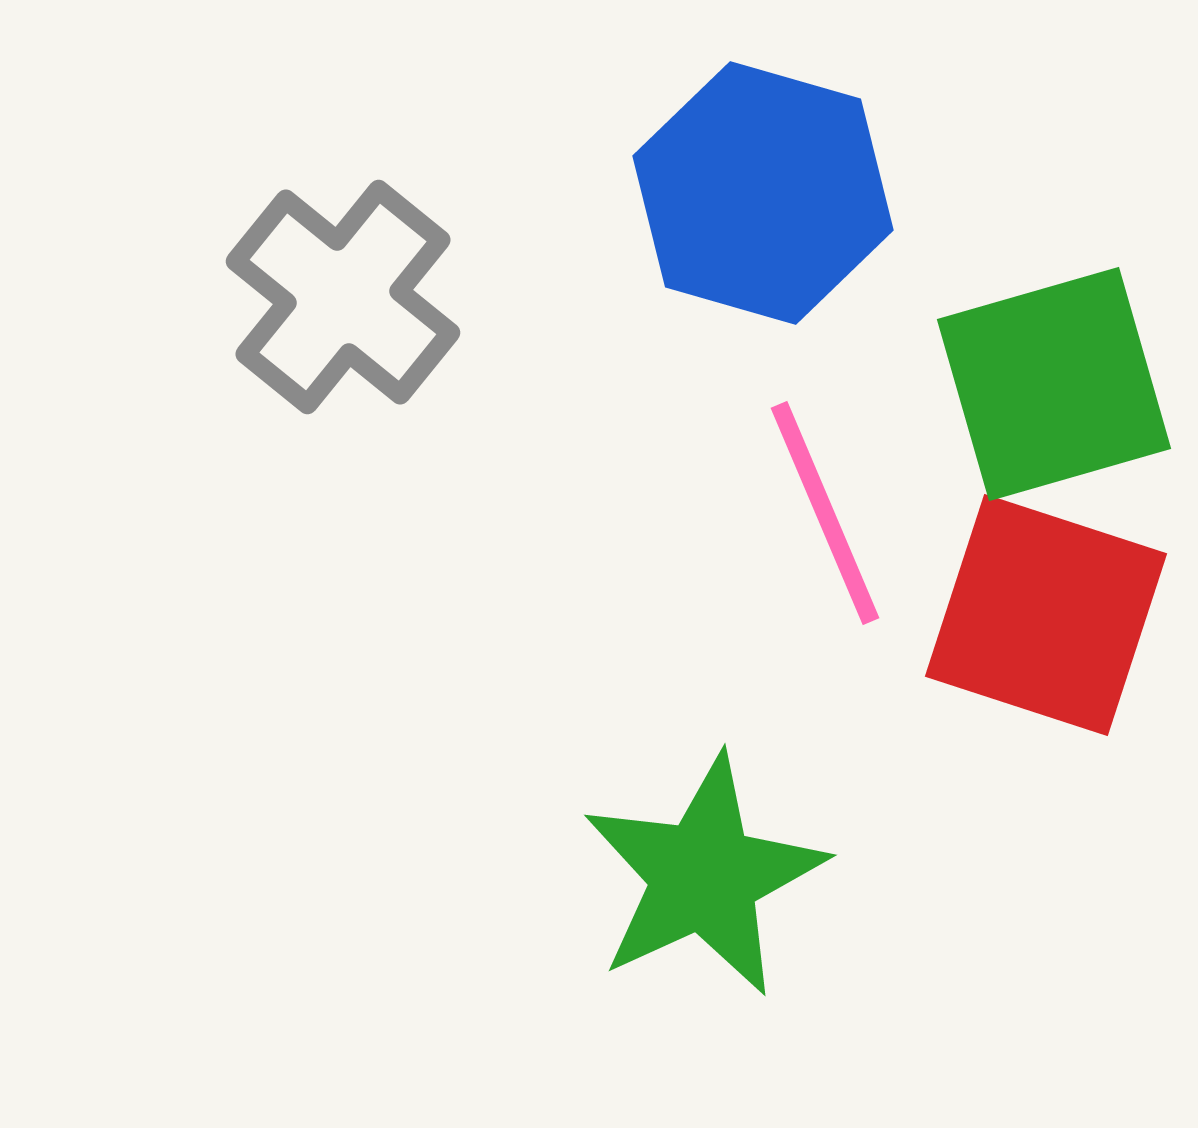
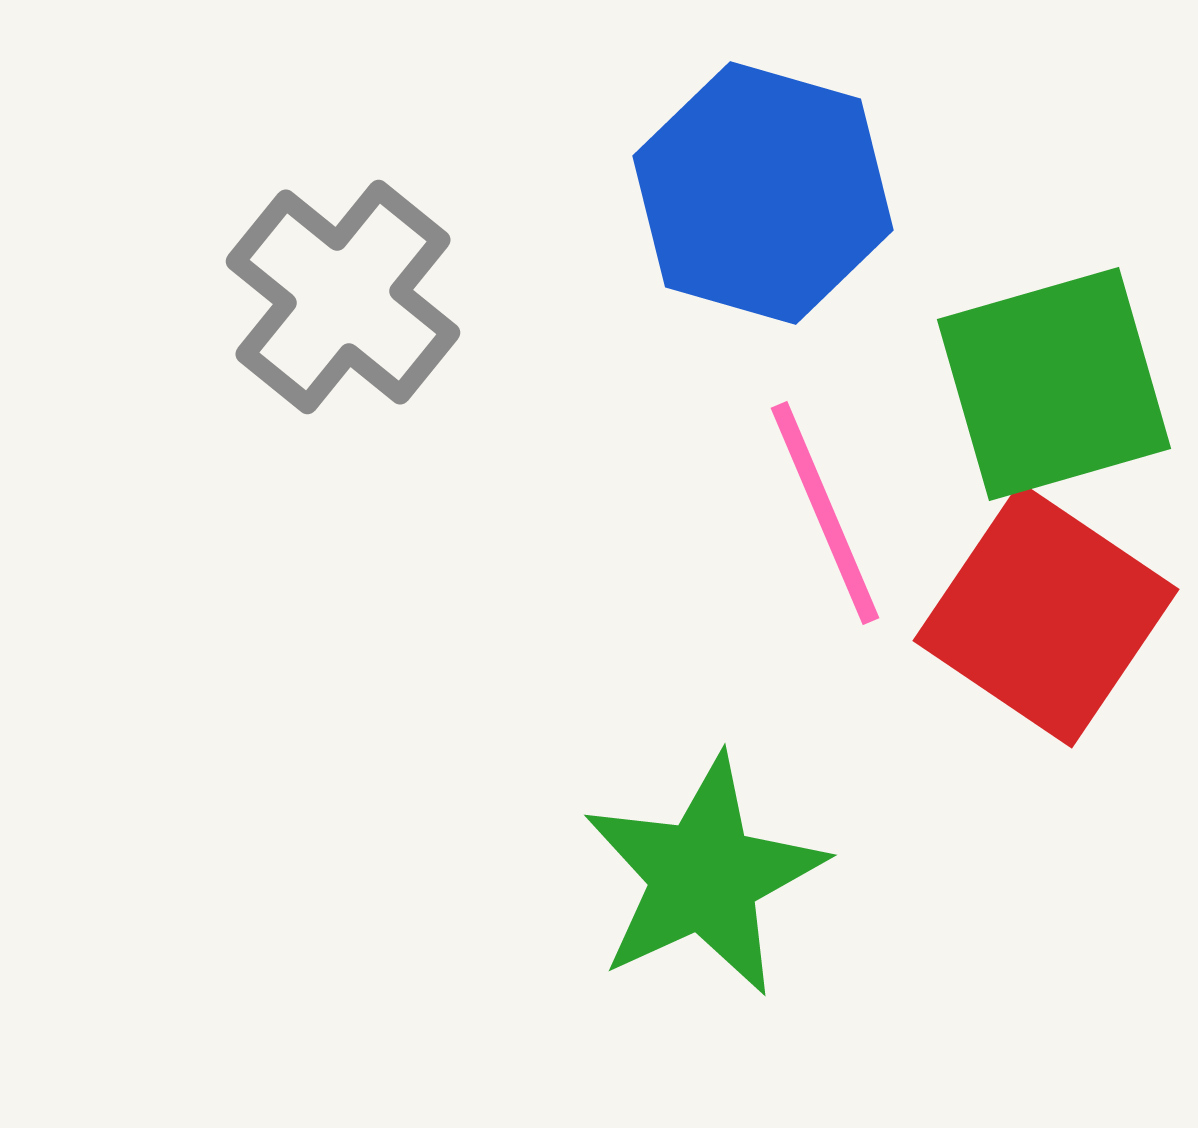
red square: rotated 16 degrees clockwise
